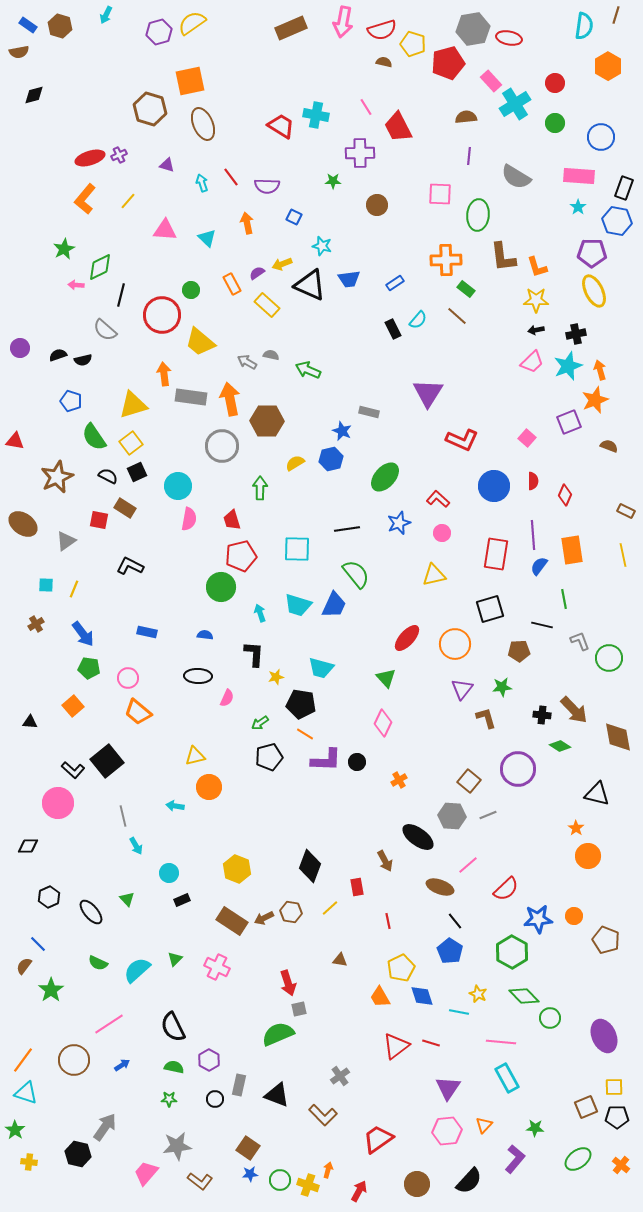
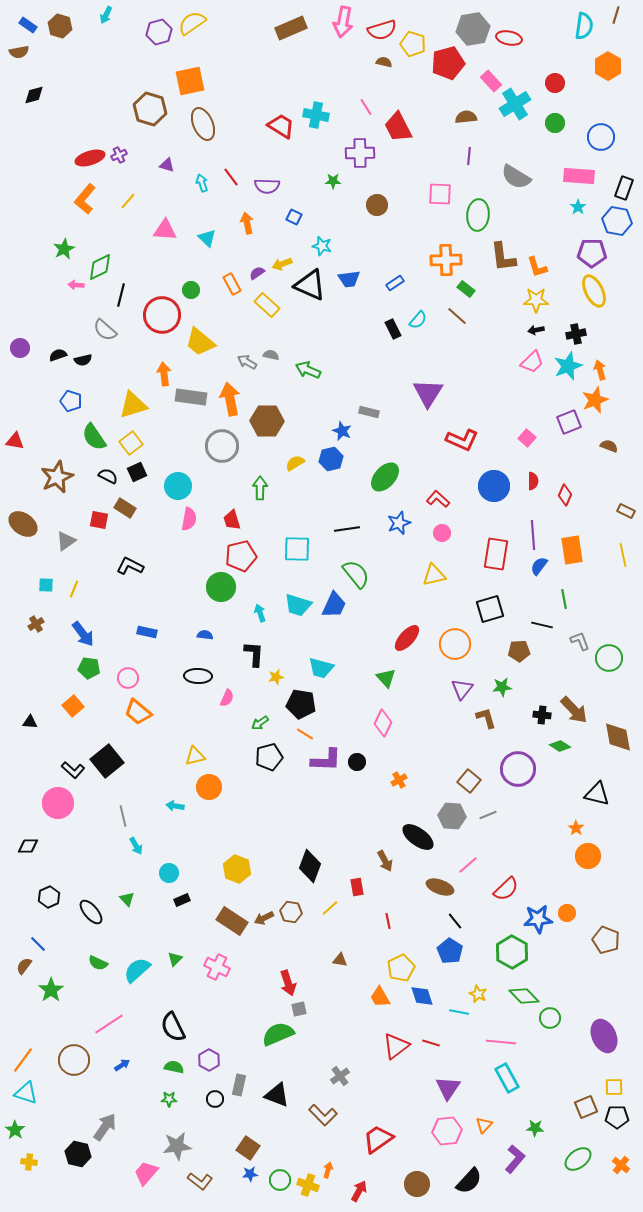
orange circle at (574, 916): moved 7 px left, 3 px up
